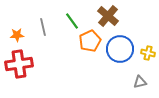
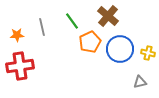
gray line: moved 1 px left
orange pentagon: moved 1 px down
red cross: moved 1 px right, 2 px down
